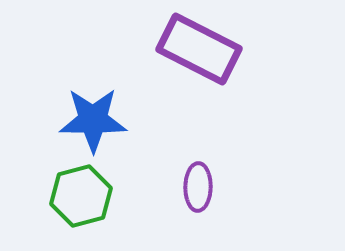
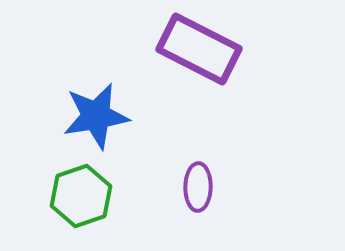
blue star: moved 3 px right, 4 px up; rotated 10 degrees counterclockwise
green hexagon: rotated 4 degrees counterclockwise
